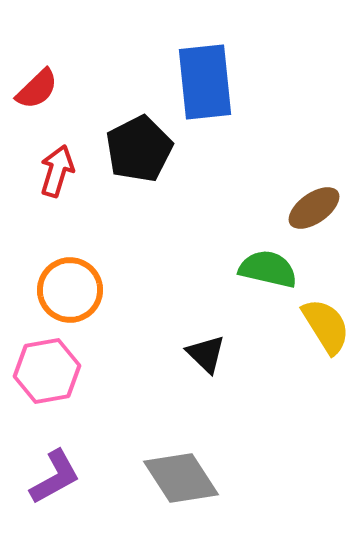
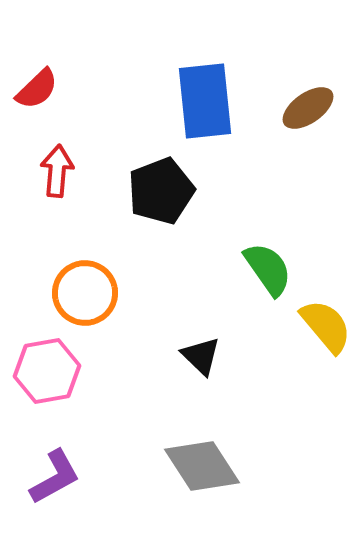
blue rectangle: moved 19 px down
black pentagon: moved 22 px right, 42 px down; rotated 6 degrees clockwise
red arrow: rotated 12 degrees counterclockwise
brown ellipse: moved 6 px left, 100 px up
green semicircle: rotated 42 degrees clockwise
orange circle: moved 15 px right, 3 px down
yellow semicircle: rotated 8 degrees counterclockwise
black triangle: moved 5 px left, 2 px down
gray diamond: moved 21 px right, 12 px up
